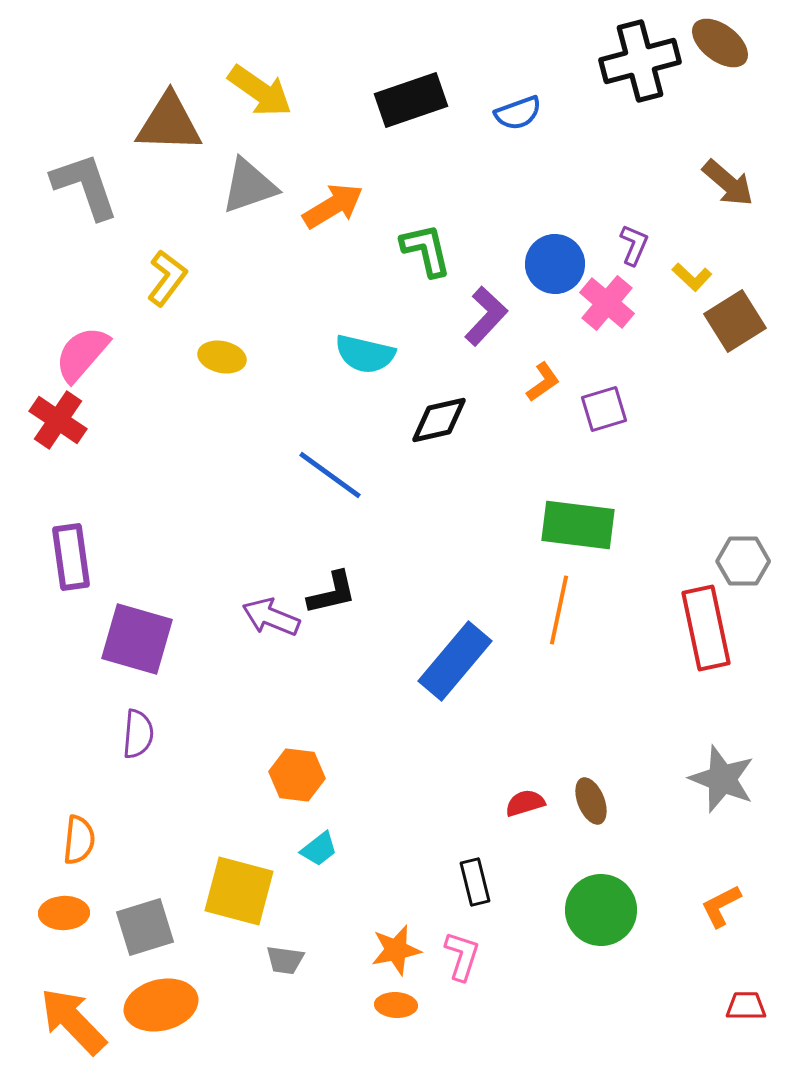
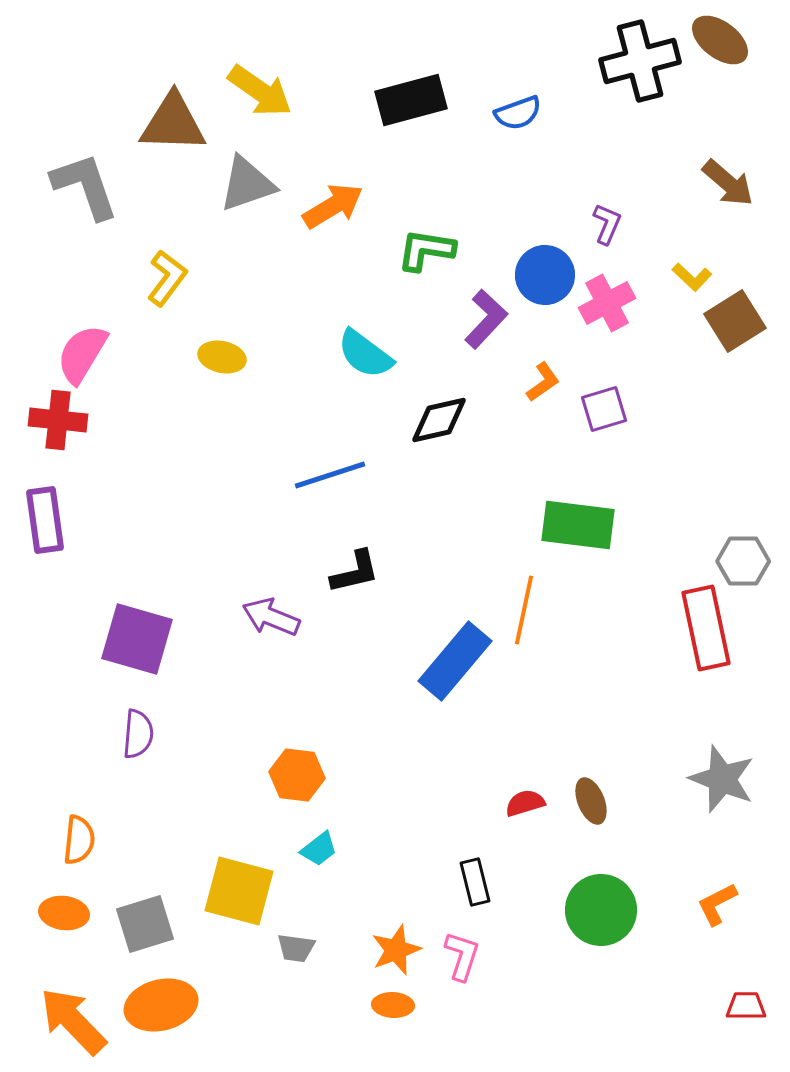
brown ellipse at (720, 43): moved 3 px up
black rectangle at (411, 100): rotated 4 degrees clockwise
brown triangle at (169, 123): moved 4 px right
gray triangle at (249, 186): moved 2 px left, 2 px up
purple L-shape at (634, 245): moved 27 px left, 21 px up
green L-shape at (426, 250): rotated 68 degrees counterclockwise
blue circle at (555, 264): moved 10 px left, 11 px down
pink cross at (607, 303): rotated 22 degrees clockwise
purple L-shape at (486, 316): moved 3 px down
pink semicircle at (82, 354): rotated 10 degrees counterclockwise
cyan semicircle at (365, 354): rotated 24 degrees clockwise
red cross at (58, 420): rotated 28 degrees counterclockwise
blue line at (330, 475): rotated 54 degrees counterclockwise
purple rectangle at (71, 557): moved 26 px left, 37 px up
black L-shape at (332, 593): moved 23 px right, 21 px up
orange line at (559, 610): moved 35 px left
orange L-shape at (721, 906): moved 4 px left, 2 px up
orange ellipse at (64, 913): rotated 9 degrees clockwise
gray square at (145, 927): moved 3 px up
orange star at (396, 950): rotated 9 degrees counterclockwise
gray trapezoid at (285, 960): moved 11 px right, 12 px up
orange ellipse at (396, 1005): moved 3 px left
